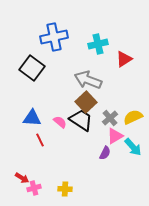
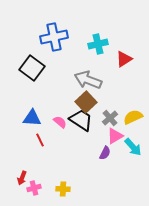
red arrow: rotated 80 degrees clockwise
yellow cross: moved 2 px left
